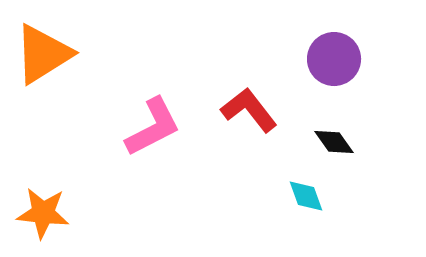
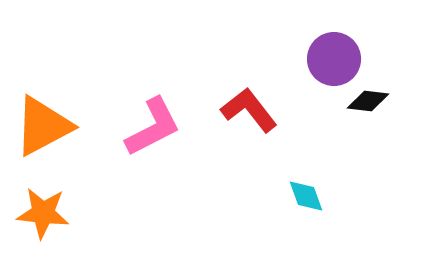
orange triangle: moved 72 px down; rotated 4 degrees clockwise
black diamond: moved 34 px right, 41 px up; rotated 48 degrees counterclockwise
